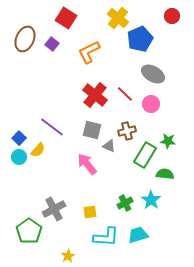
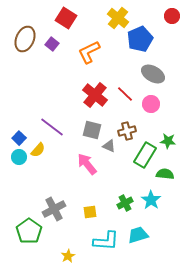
cyan L-shape: moved 4 px down
